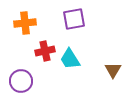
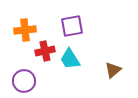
purple square: moved 2 px left, 7 px down
orange cross: moved 7 px down
brown triangle: rotated 18 degrees clockwise
purple circle: moved 3 px right
